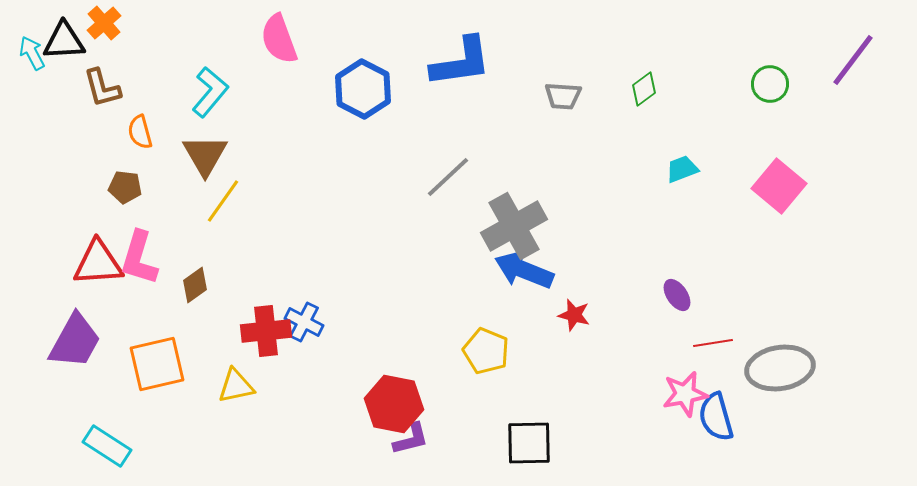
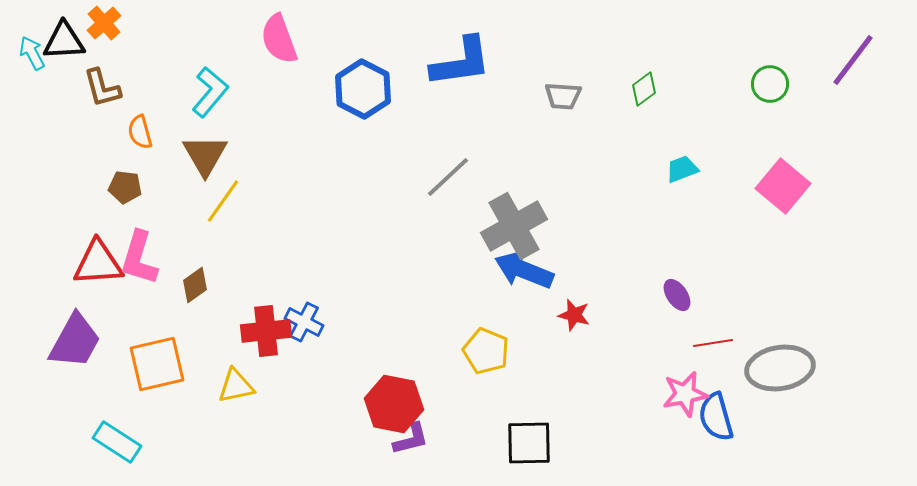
pink square: moved 4 px right
cyan rectangle: moved 10 px right, 4 px up
